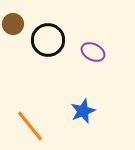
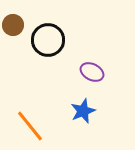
brown circle: moved 1 px down
purple ellipse: moved 1 px left, 20 px down
